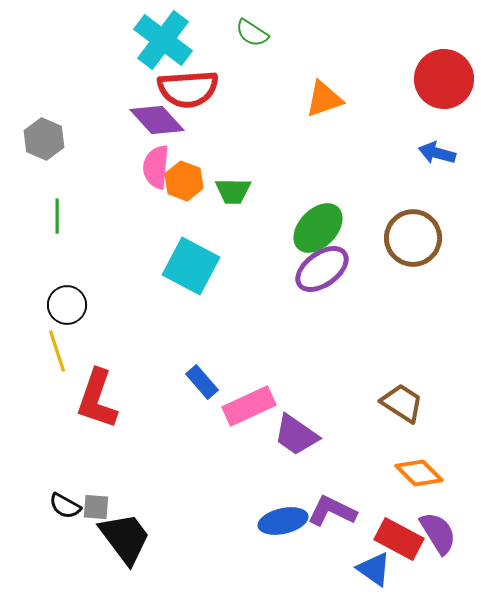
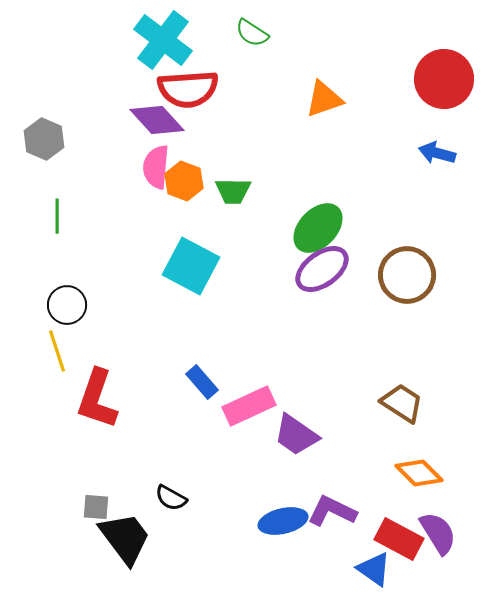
brown circle: moved 6 px left, 37 px down
black semicircle: moved 106 px right, 8 px up
